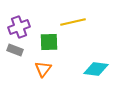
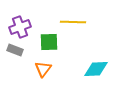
yellow line: rotated 15 degrees clockwise
purple cross: moved 1 px right
cyan diamond: rotated 10 degrees counterclockwise
